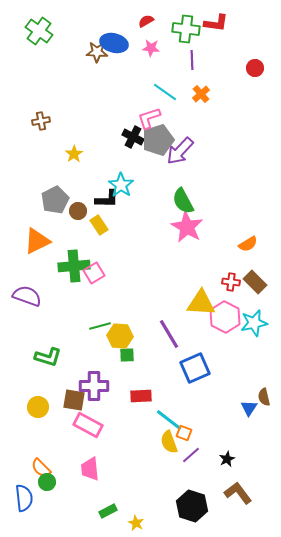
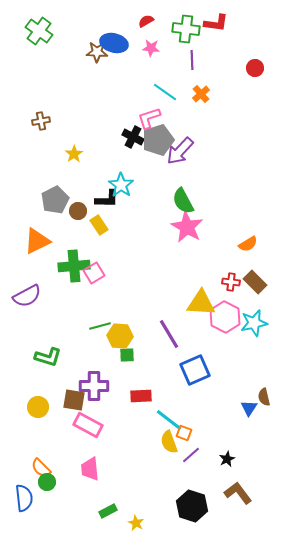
purple semicircle at (27, 296): rotated 132 degrees clockwise
blue square at (195, 368): moved 2 px down
